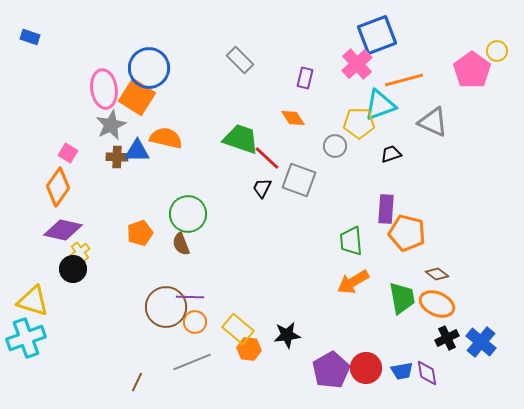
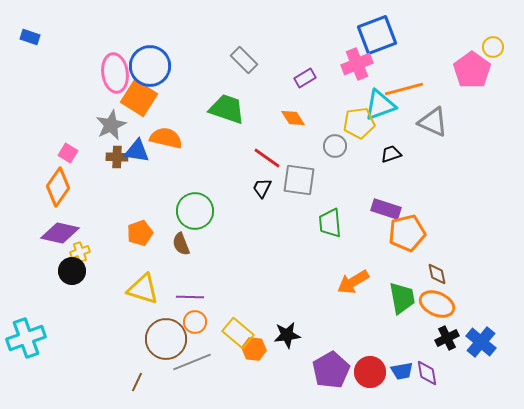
yellow circle at (497, 51): moved 4 px left, 4 px up
gray rectangle at (240, 60): moved 4 px right
pink cross at (357, 64): rotated 20 degrees clockwise
blue circle at (149, 68): moved 1 px right, 2 px up
purple rectangle at (305, 78): rotated 45 degrees clockwise
orange line at (404, 80): moved 9 px down
pink ellipse at (104, 89): moved 11 px right, 16 px up
orange square at (137, 97): moved 2 px right, 1 px down
yellow pentagon at (359, 123): rotated 8 degrees counterclockwise
green trapezoid at (241, 139): moved 14 px left, 30 px up
blue triangle at (137, 151): rotated 8 degrees clockwise
red line at (267, 158): rotated 8 degrees counterclockwise
gray square at (299, 180): rotated 12 degrees counterclockwise
purple rectangle at (386, 209): rotated 76 degrees counterclockwise
green circle at (188, 214): moved 7 px right, 3 px up
purple diamond at (63, 230): moved 3 px left, 3 px down
orange pentagon at (407, 233): rotated 27 degrees counterclockwise
green trapezoid at (351, 241): moved 21 px left, 18 px up
yellow cross at (80, 252): rotated 18 degrees clockwise
black circle at (73, 269): moved 1 px left, 2 px down
brown diamond at (437, 274): rotated 40 degrees clockwise
yellow triangle at (33, 301): moved 110 px right, 12 px up
brown circle at (166, 307): moved 32 px down
yellow rectangle at (238, 329): moved 4 px down
orange hexagon at (249, 349): moved 5 px right
red circle at (366, 368): moved 4 px right, 4 px down
